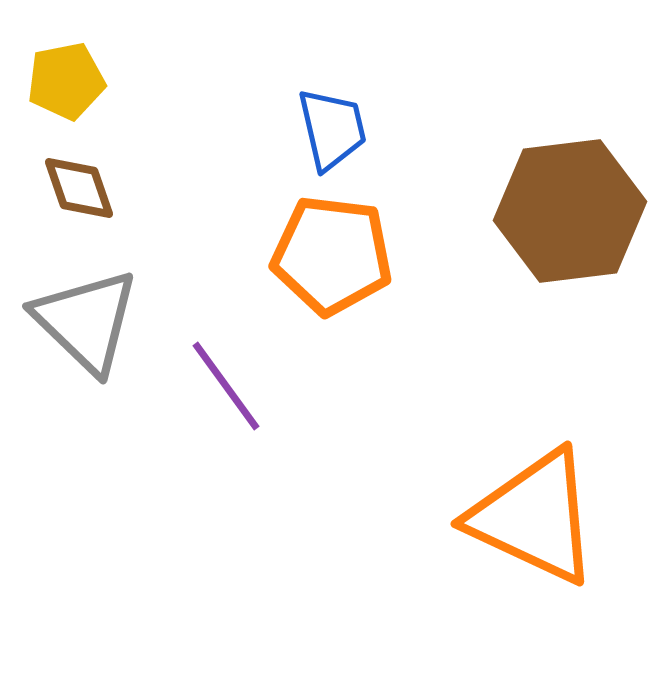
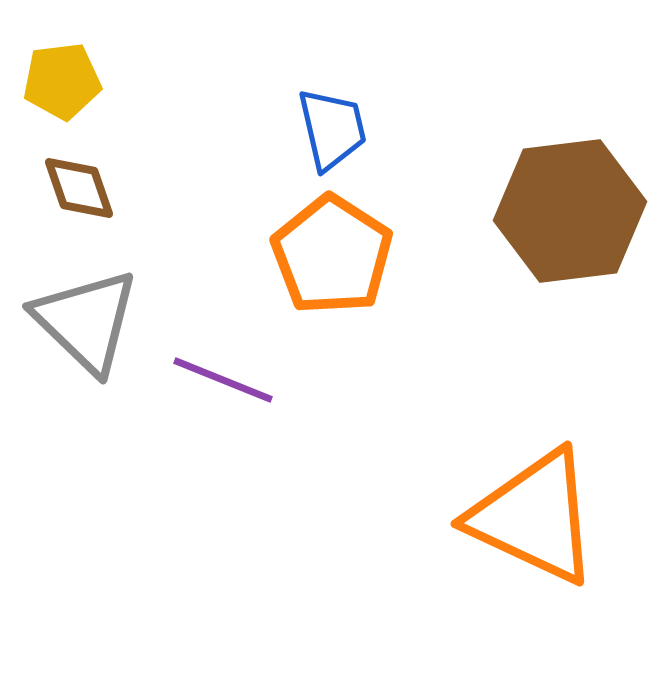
yellow pentagon: moved 4 px left; rotated 4 degrees clockwise
orange pentagon: rotated 26 degrees clockwise
purple line: moved 3 px left, 6 px up; rotated 32 degrees counterclockwise
